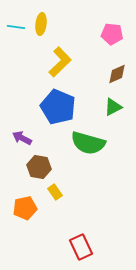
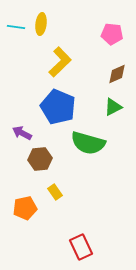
purple arrow: moved 5 px up
brown hexagon: moved 1 px right, 8 px up; rotated 15 degrees counterclockwise
